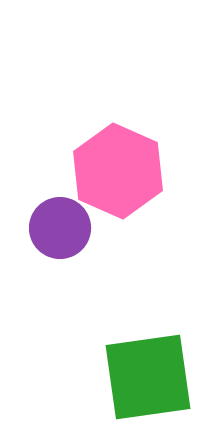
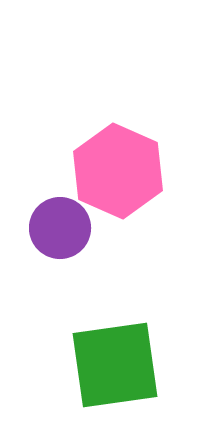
green square: moved 33 px left, 12 px up
